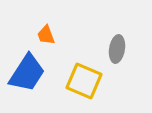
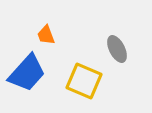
gray ellipse: rotated 36 degrees counterclockwise
blue trapezoid: rotated 9 degrees clockwise
